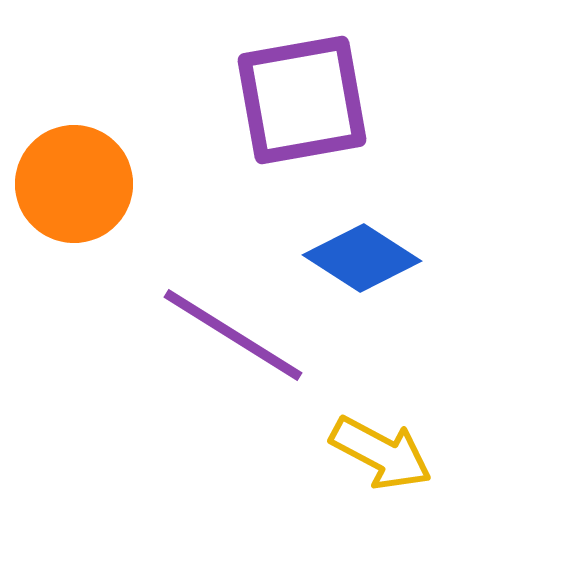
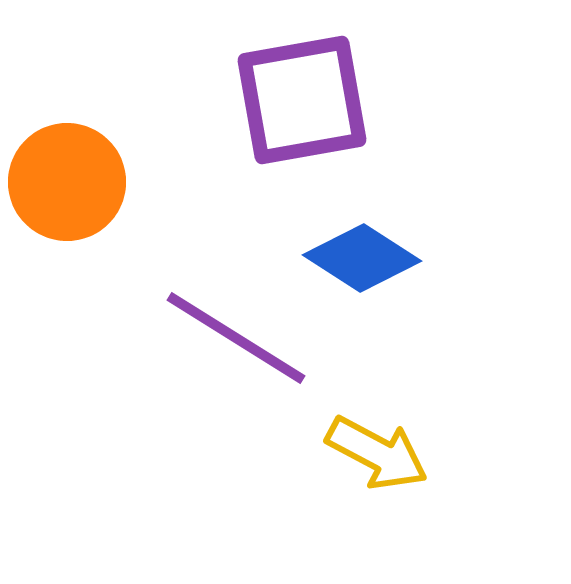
orange circle: moved 7 px left, 2 px up
purple line: moved 3 px right, 3 px down
yellow arrow: moved 4 px left
